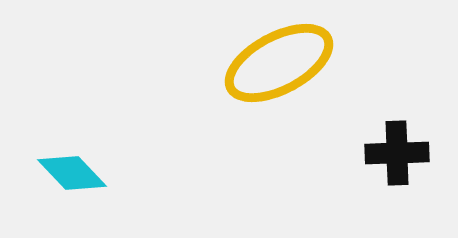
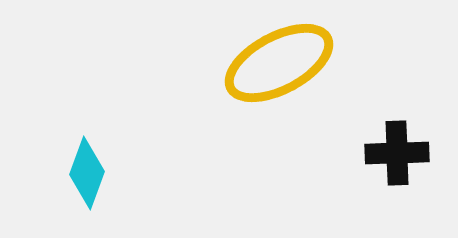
cyan diamond: moved 15 px right; rotated 64 degrees clockwise
